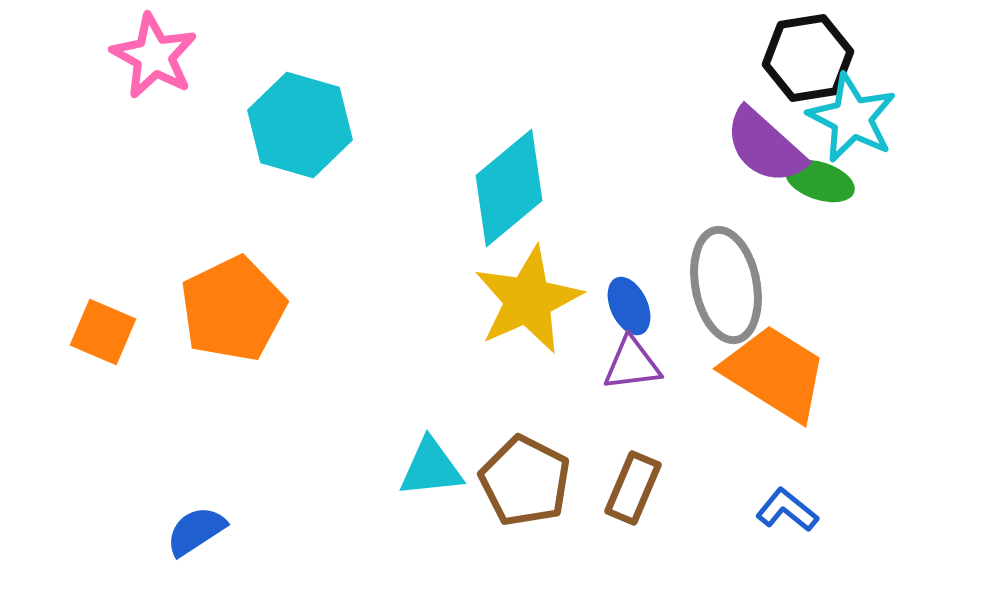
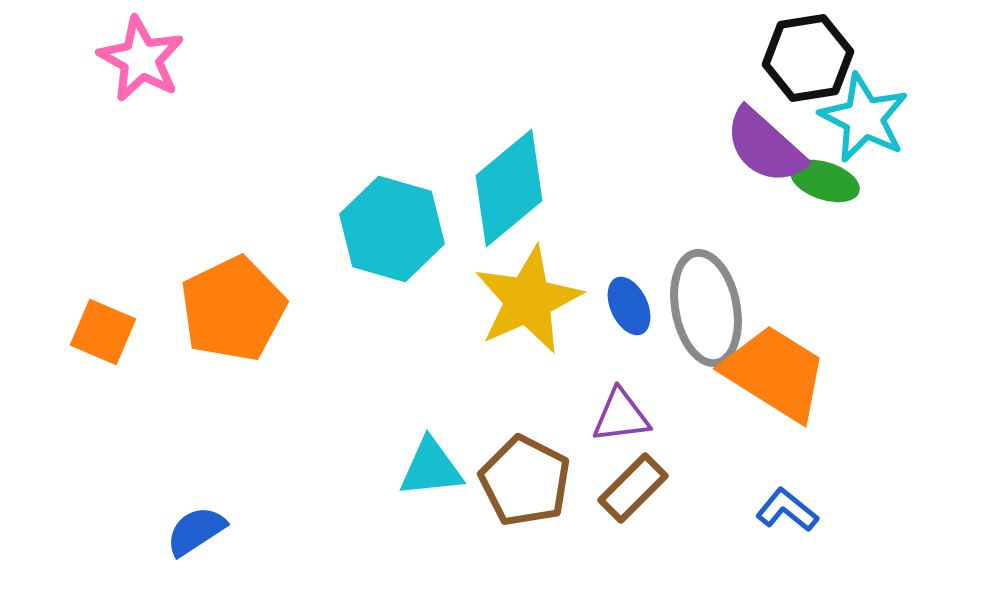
pink star: moved 13 px left, 3 px down
cyan star: moved 12 px right
cyan hexagon: moved 92 px right, 104 px down
green ellipse: moved 5 px right
gray ellipse: moved 20 px left, 23 px down
purple triangle: moved 11 px left, 52 px down
brown rectangle: rotated 22 degrees clockwise
